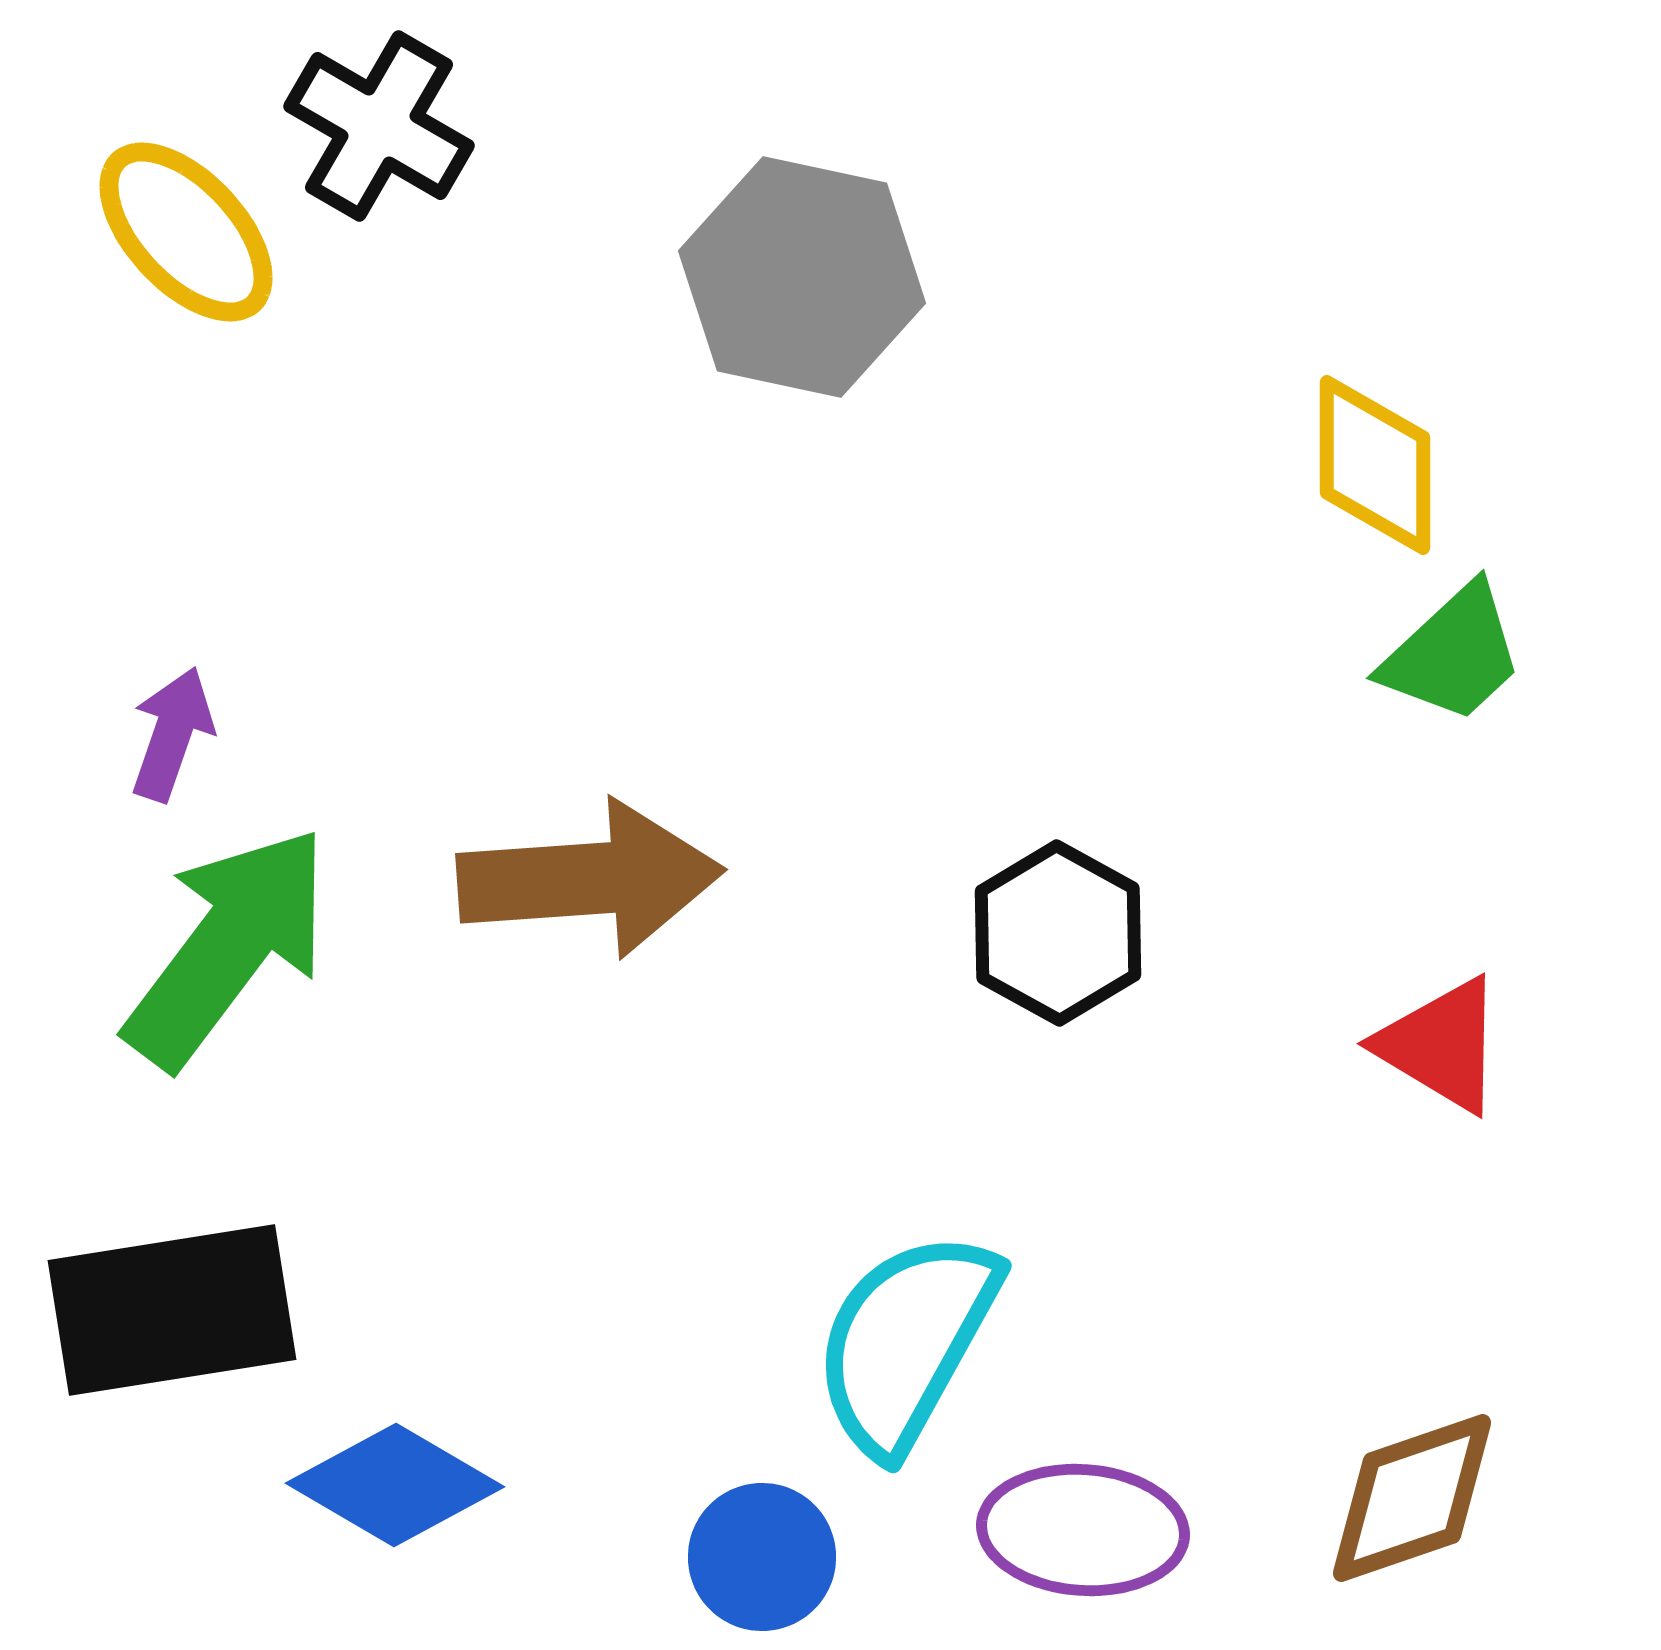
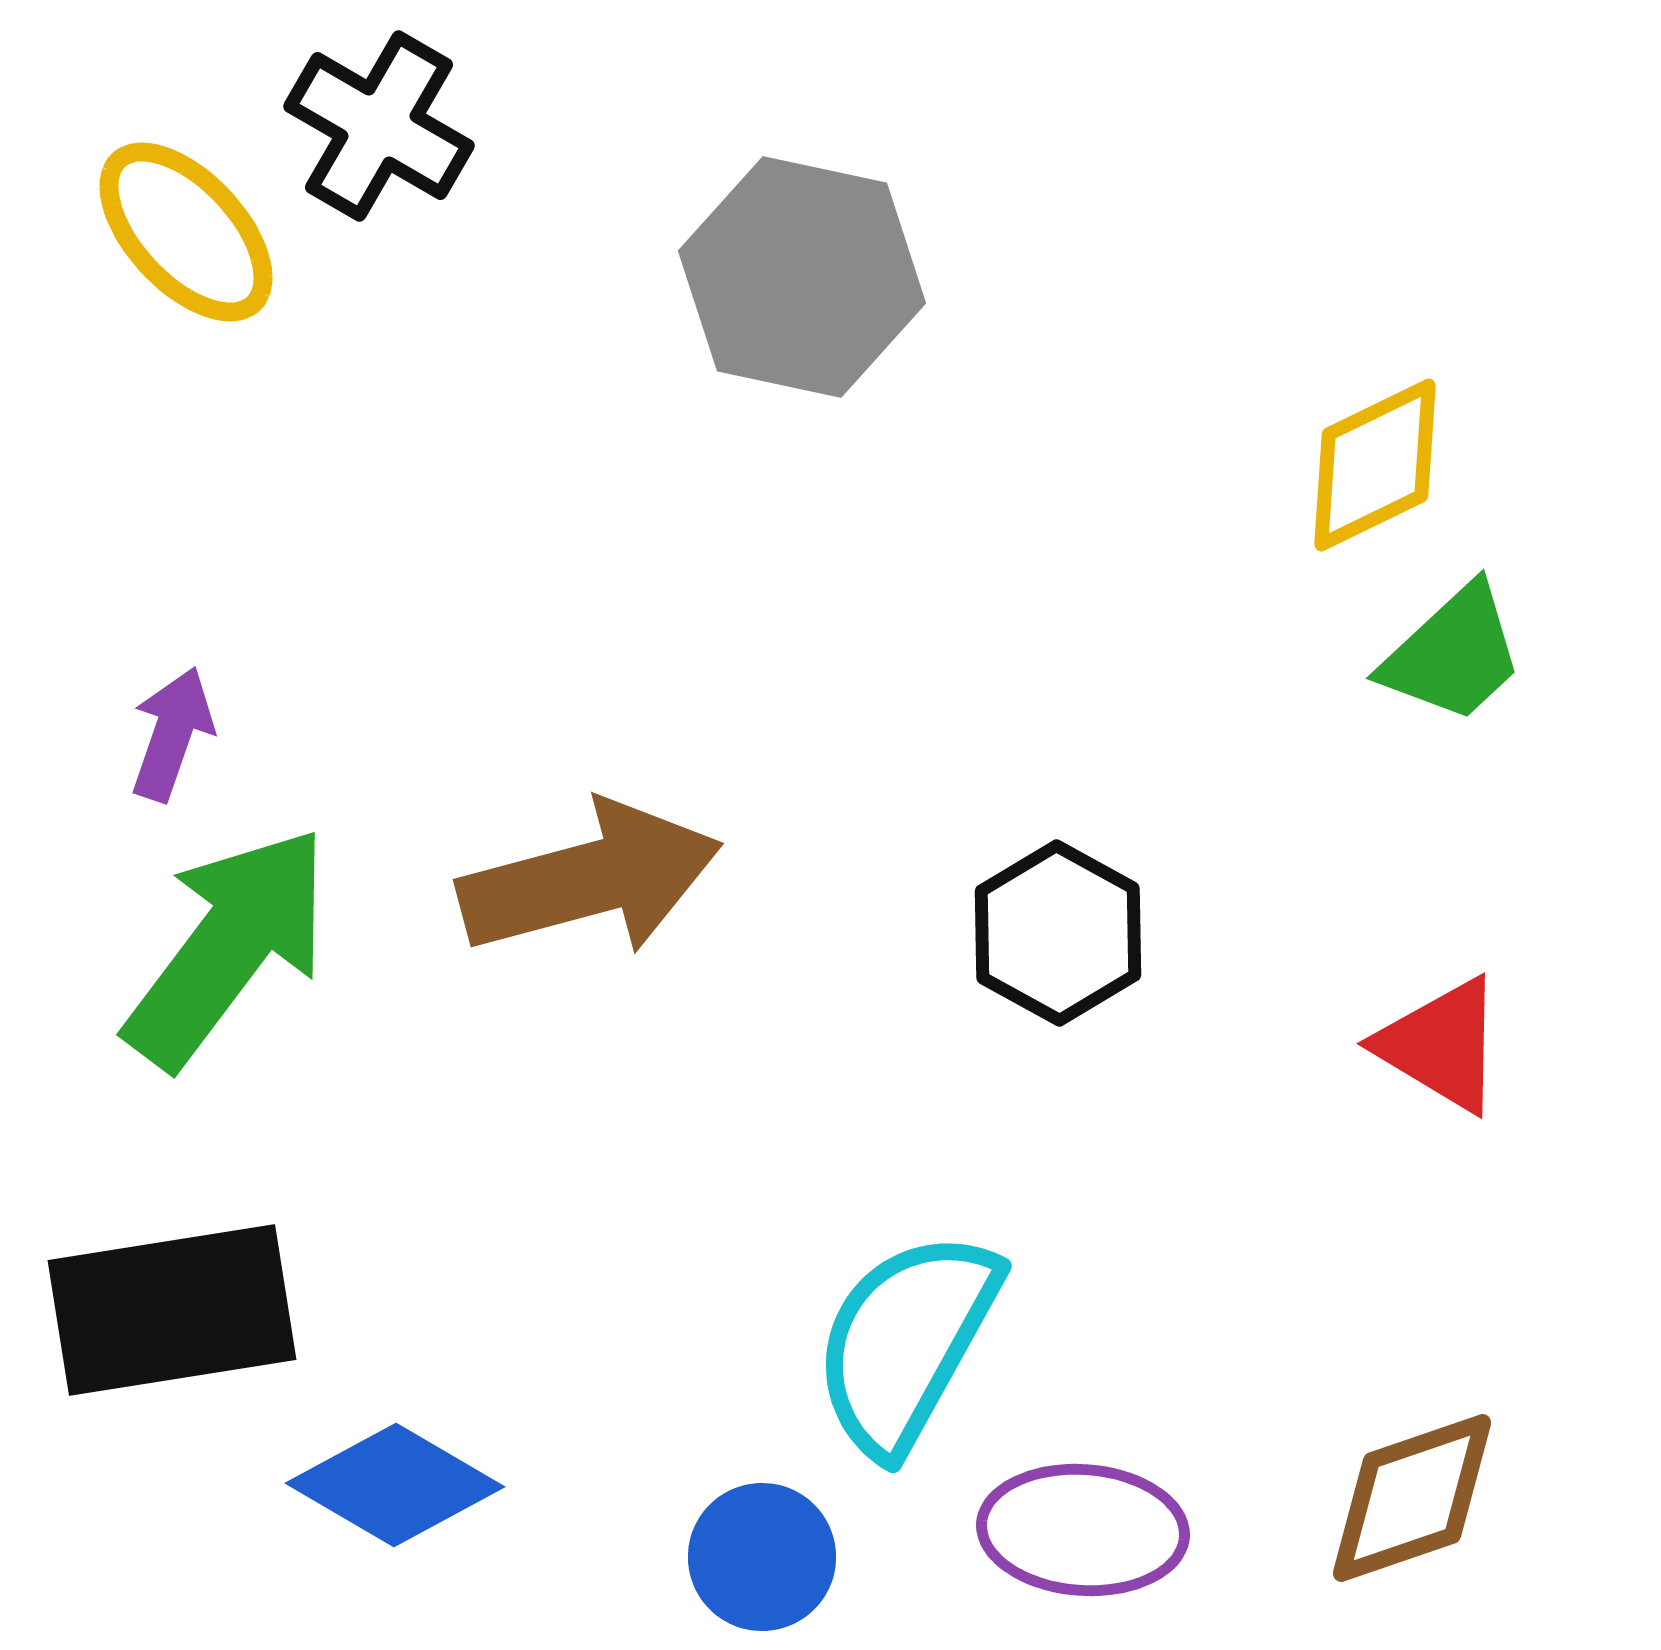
yellow diamond: rotated 64 degrees clockwise
brown arrow: rotated 11 degrees counterclockwise
